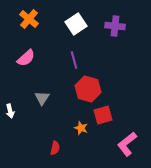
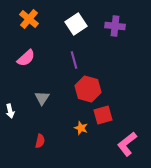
red semicircle: moved 15 px left, 7 px up
